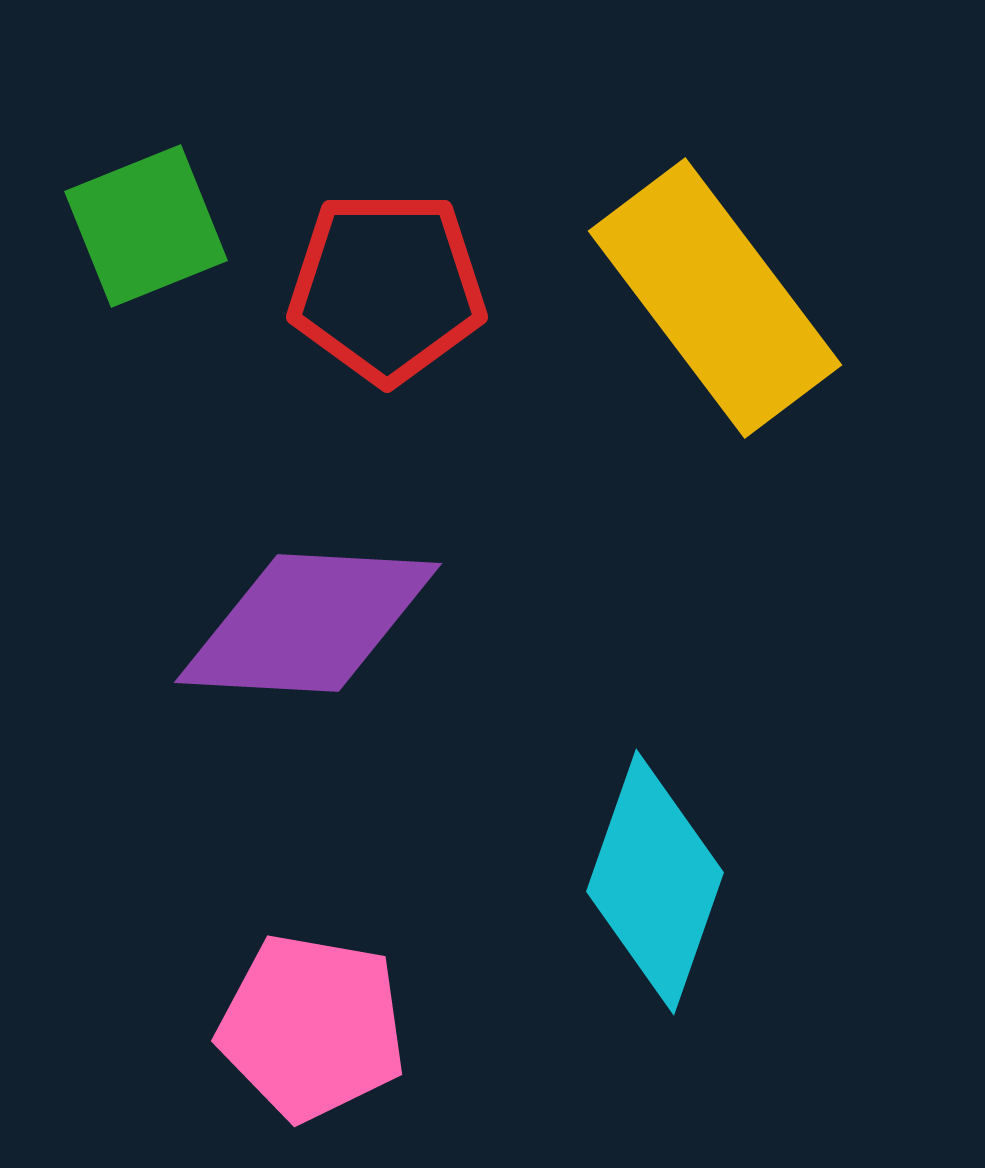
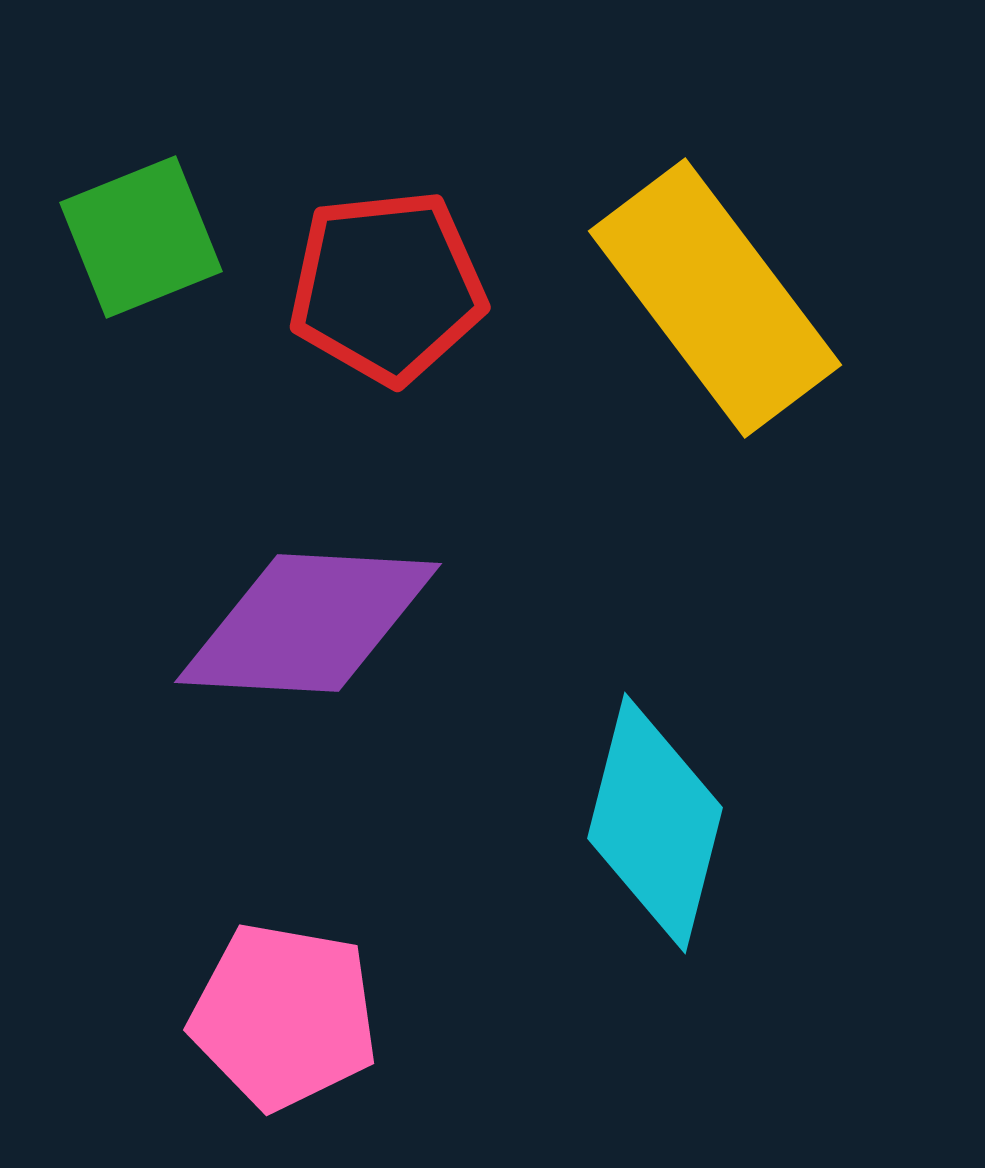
green square: moved 5 px left, 11 px down
red pentagon: rotated 6 degrees counterclockwise
cyan diamond: moved 59 px up; rotated 5 degrees counterclockwise
pink pentagon: moved 28 px left, 11 px up
